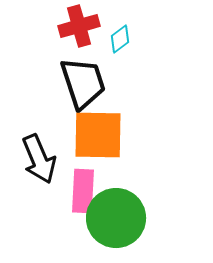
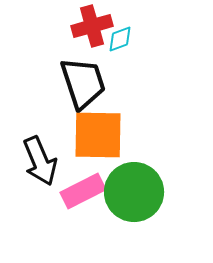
red cross: moved 13 px right
cyan diamond: rotated 16 degrees clockwise
black arrow: moved 1 px right, 2 px down
pink rectangle: rotated 60 degrees clockwise
green circle: moved 18 px right, 26 px up
